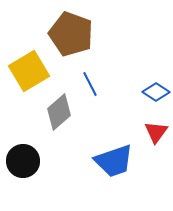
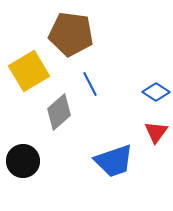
brown pentagon: rotated 12 degrees counterclockwise
